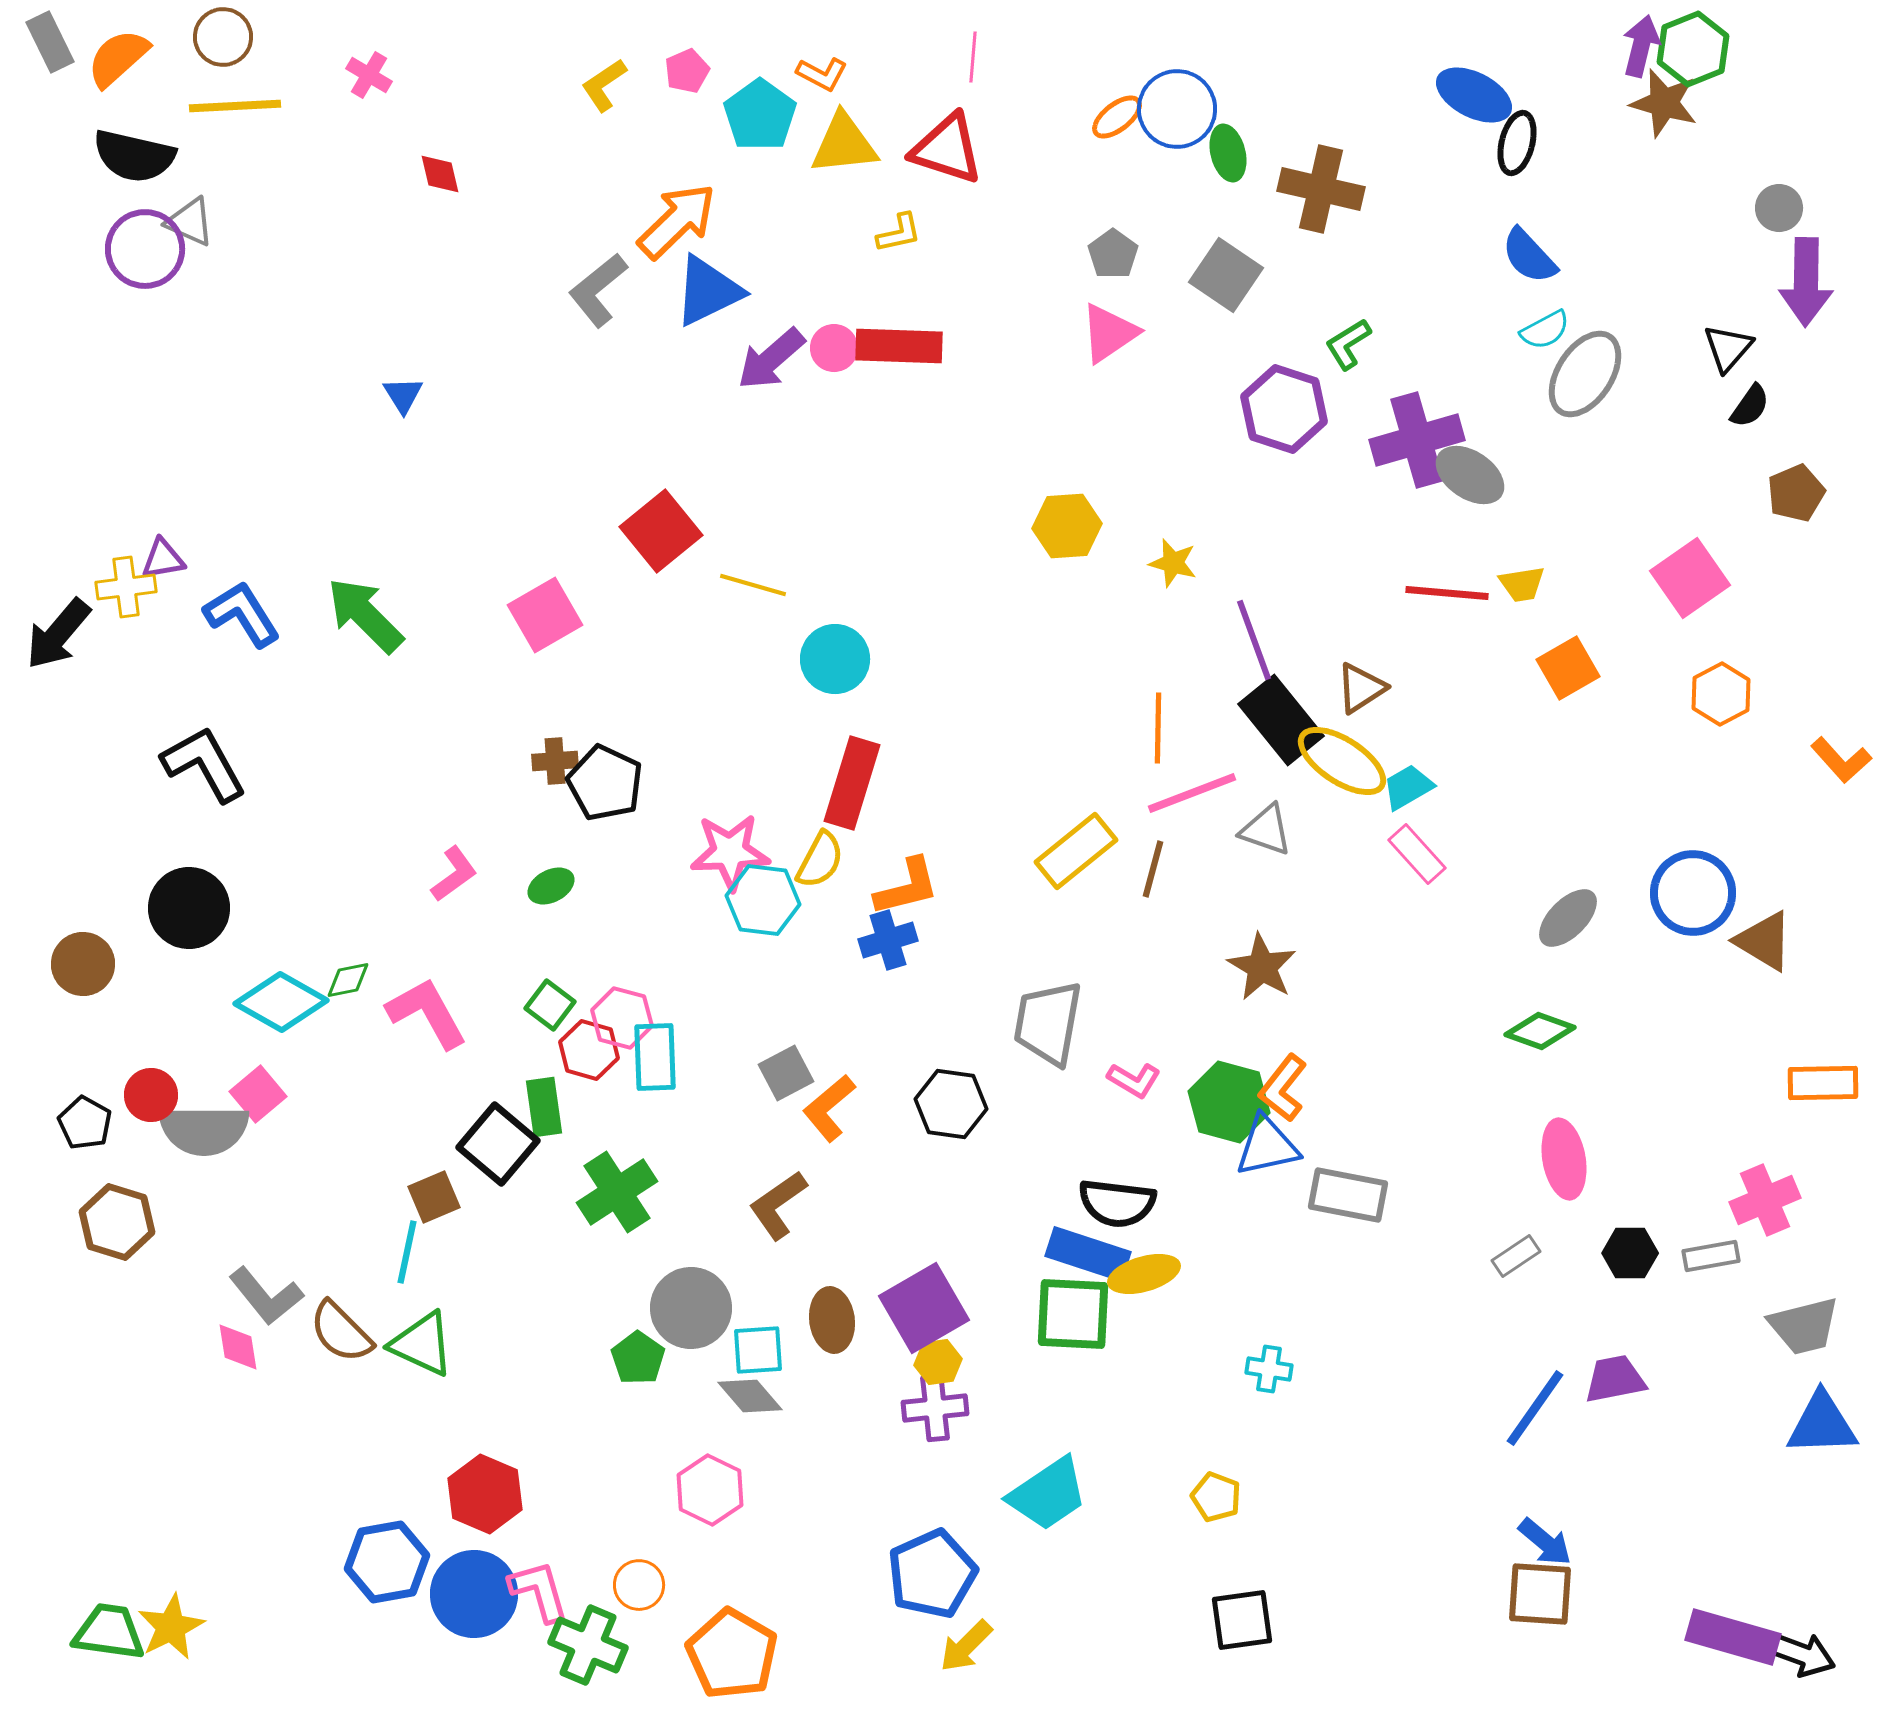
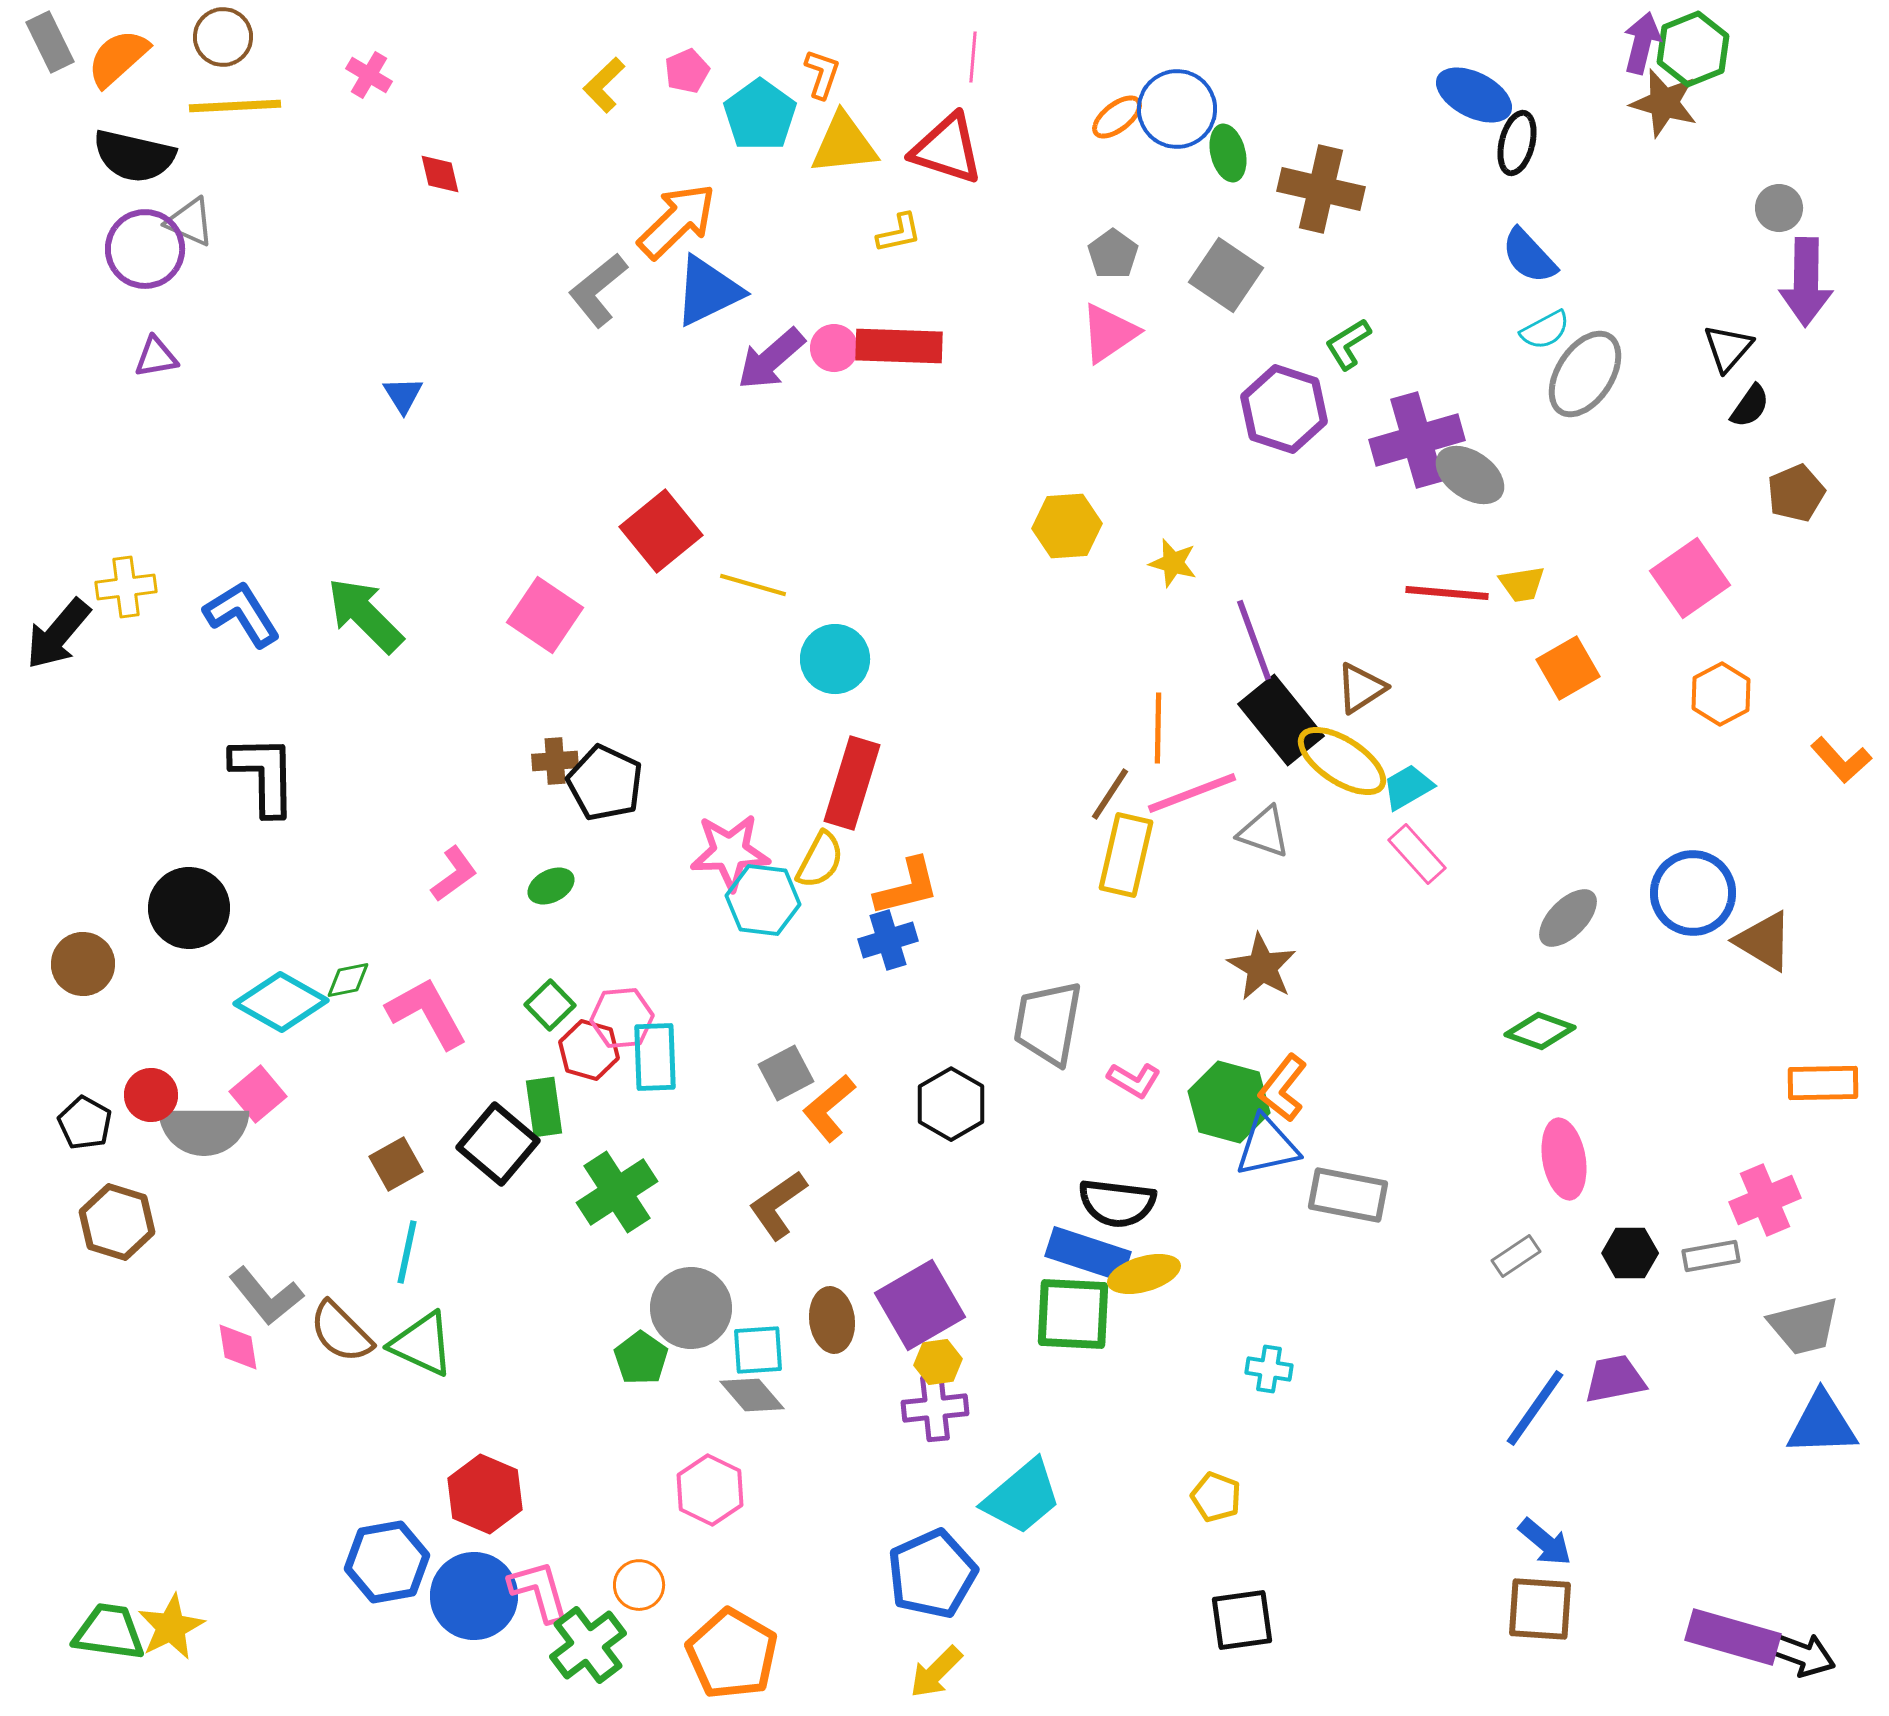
purple arrow at (1641, 46): moved 1 px right, 3 px up
orange L-shape at (822, 74): rotated 99 degrees counterclockwise
yellow L-shape at (604, 85): rotated 10 degrees counterclockwise
purple triangle at (163, 559): moved 7 px left, 202 px up
pink square at (545, 615): rotated 26 degrees counterclockwise
black L-shape at (204, 764): moved 60 px right, 11 px down; rotated 28 degrees clockwise
gray triangle at (1266, 830): moved 2 px left, 2 px down
yellow rectangle at (1076, 851): moved 50 px right, 4 px down; rotated 38 degrees counterclockwise
brown line at (1153, 869): moved 43 px left, 75 px up; rotated 18 degrees clockwise
green square at (550, 1005): rotated 9 degrees clockwise
pink hexagon at (622, 1018): rotated 20 degrees counterclockwise
black hexagon at (951, 1104): rotated 22 degrees clockwise
brown square at (434, 1197): moved 38 px left, 33 px up; rotated 6 degrees counterclockwise
purple square at (924, 1308): moved 4 px left, 3 px up
green pentagon at (638, 1358): moved 3 px right
gray diamond at (750, 1396): moved 2 px right, 1 px up
cyan trapezoid at (1048, 1494): moved 26 px left, 3 px down; rotated 6 degrees counterclockwise
blue circle at (474, 1594): moved 2 px down
brown square at (1540, 1594): moved 15 px down
green cross at (588, 1645): rotated 30 degrees clockwise
yellow arrow at (966, 1646): moved 30 px left, 26 px down
